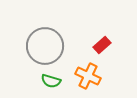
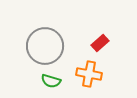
red rectangle: moved 2 px left, 2 px up
orange cross: moved 1 px right, 2 px up; rotated 15 degrees counterclockwise
